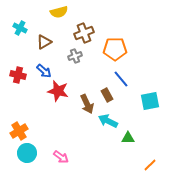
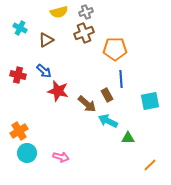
brown triangle: moved 2 px right, 2 px up
gray cross: moved 11 px right, 44 px up
blue line: rotated 36 degrees clockwise
brown arrow: rotated 24 degrees counterclockwise
pink arrow: rotated 21 degrees counterclockwise
